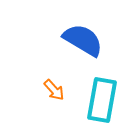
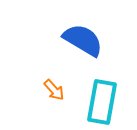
cyan rectangle: moved 2 px down
